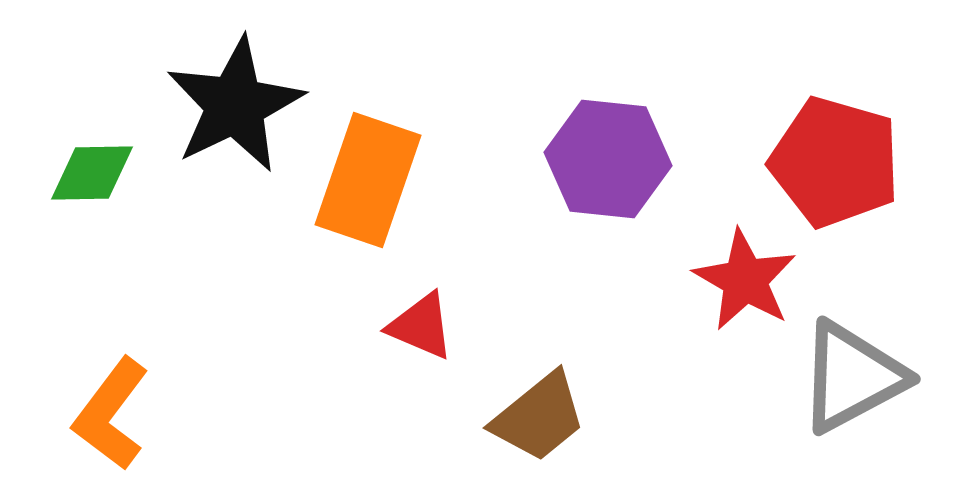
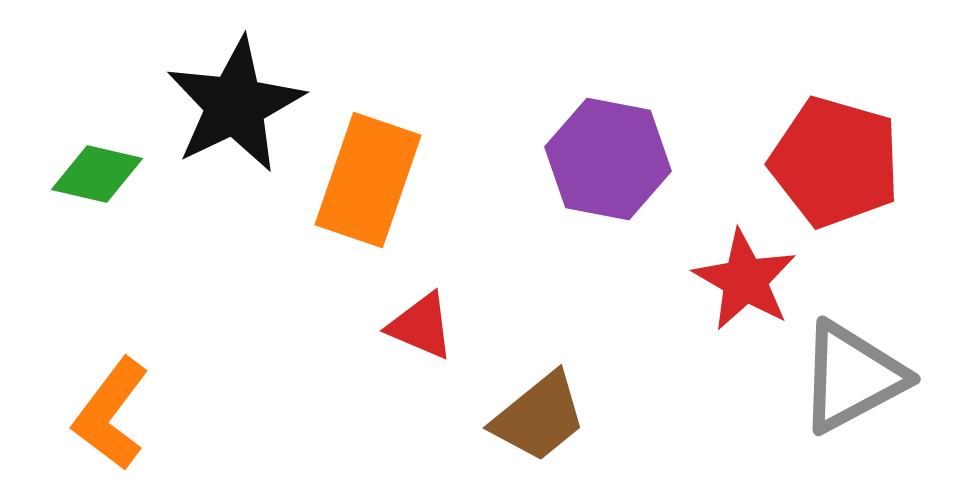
purple hexagon: rotated 5 degrees clockwise
green diamond: moved 5 px right, 1 px down; rotated 14 degrees clockwise
